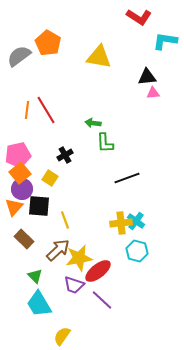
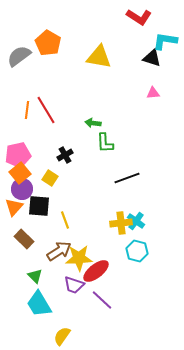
black triangle: moved 5 px right, 19 px up; rotated 24 degrees clockwise
brown arrow: moved 1 px right, 1 px down; rotated 10 degrees clockwise
yellow star: rotated 8 degrees clockwise
red ellipse: moved 2 px left
